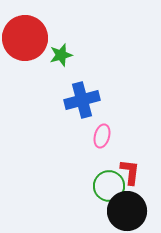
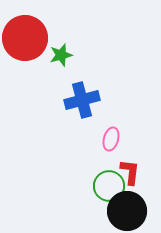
pink ellipse: moved 9 px right, 3 px down
